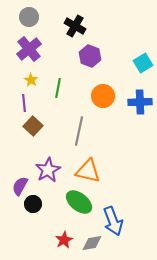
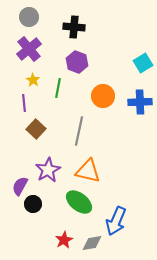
black cross: moved 1 px left, 1 px down; rotated 25 degrees counterclockwise
purple hexagon: moved 13 px left, 6 px down
yellow star: moved 2 px right
brown square: moved 3 px right, 3 px down
blue arrow: moved 3 px right; rotated 44 degrees clockwise
